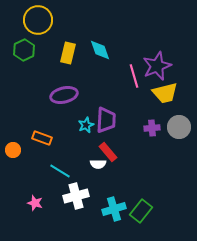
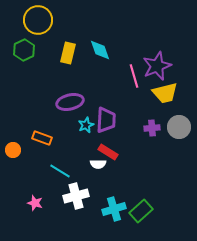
purple ellipse: moved 6 px right, 7 px down
red rectangle: rotated 18 degrees counterclockwise
green rectangle: rotated 10 degrees clockwise
